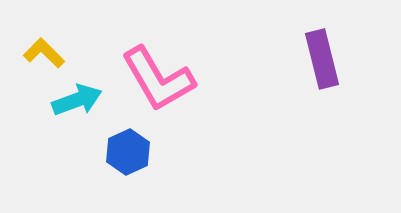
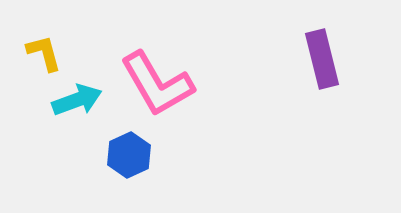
yellow L-shape: rotated 30 degrees clockwise
pink L-shape: moved 1 px left, 5 px down
blue hexagon: moved 1 px right, 3 px down
